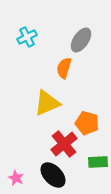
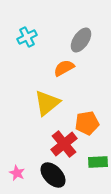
orange semicircle: rotated 45 degrees clockwise
yellow triangle: rotated 16 degrees counterclockwise
orange pentagon: rotated 25 degrees counterclockwise
pink star: moved 1 px right, 5 px up
